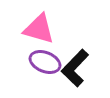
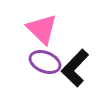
pink triangle: moved 3 px right; rotated 28 degrees clockwise
